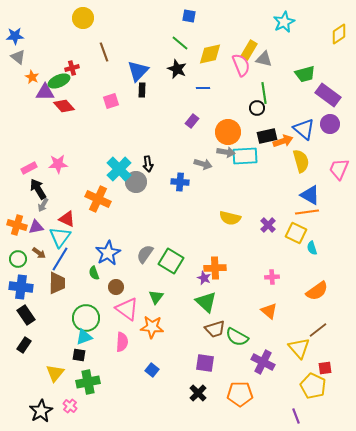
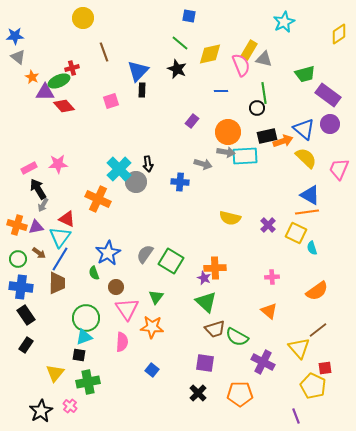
blue line at (203, 88): moved 18 px right, 3 px down
yellow semicircle at (301, 161): moved 5 px right, 3 px up; rotated 30 degrees counterclockwise
pink triangle at (127, 309): rotated 20 degrees clockwise
black rectangle at (24, 345): moved 2 px right
